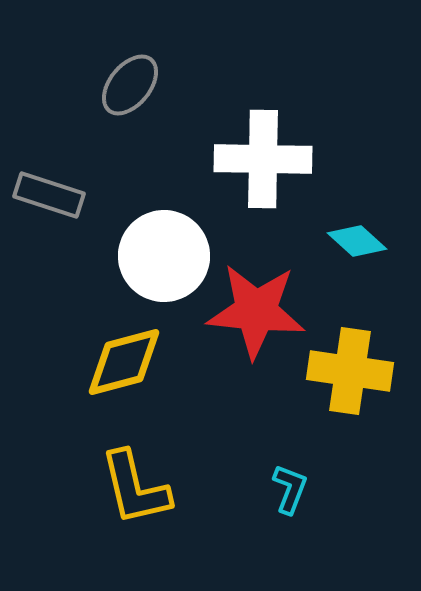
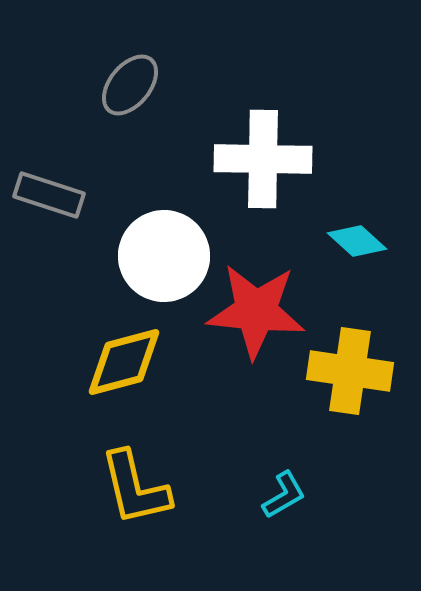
cyan L-shape: moved 6 px left, 6 px down; rotated 39 degrees clockwise
